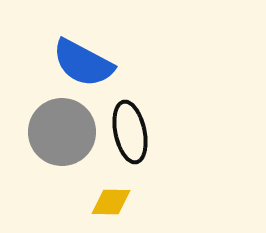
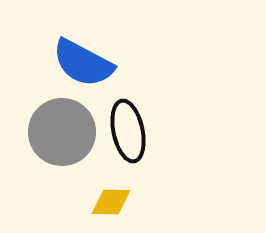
black ellipse: moved 2 px left, 1 px up
